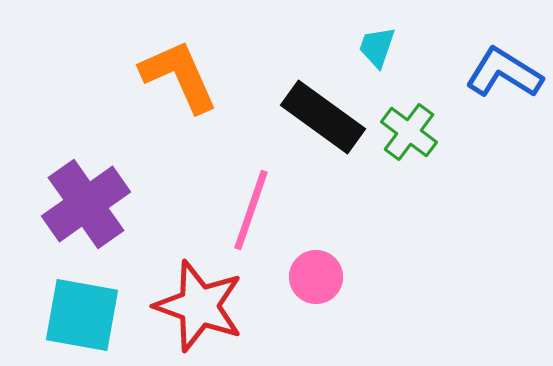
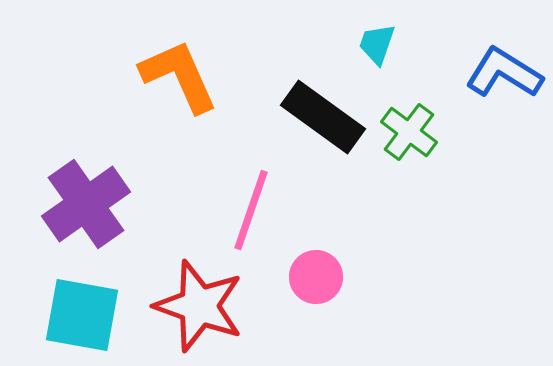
cyan trapezoid: moved 3 px up
